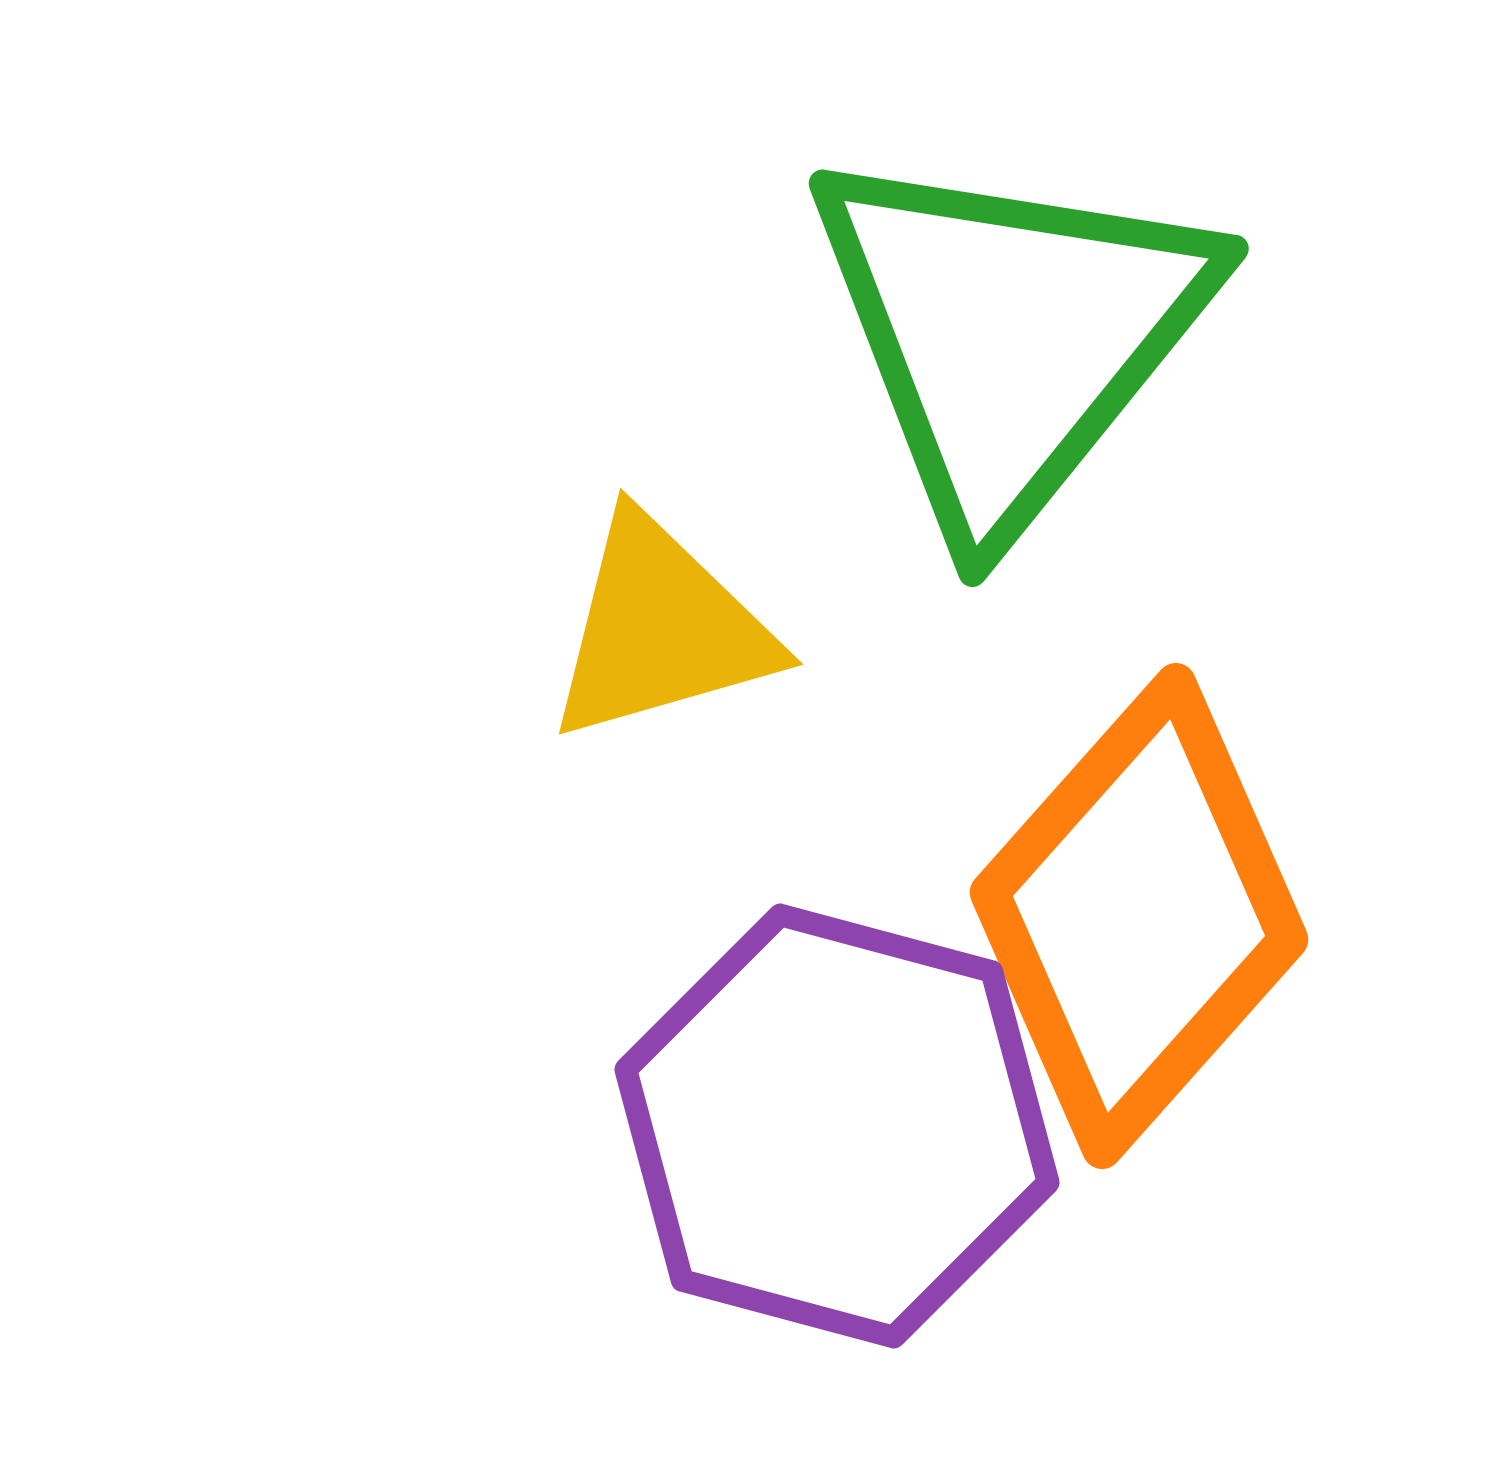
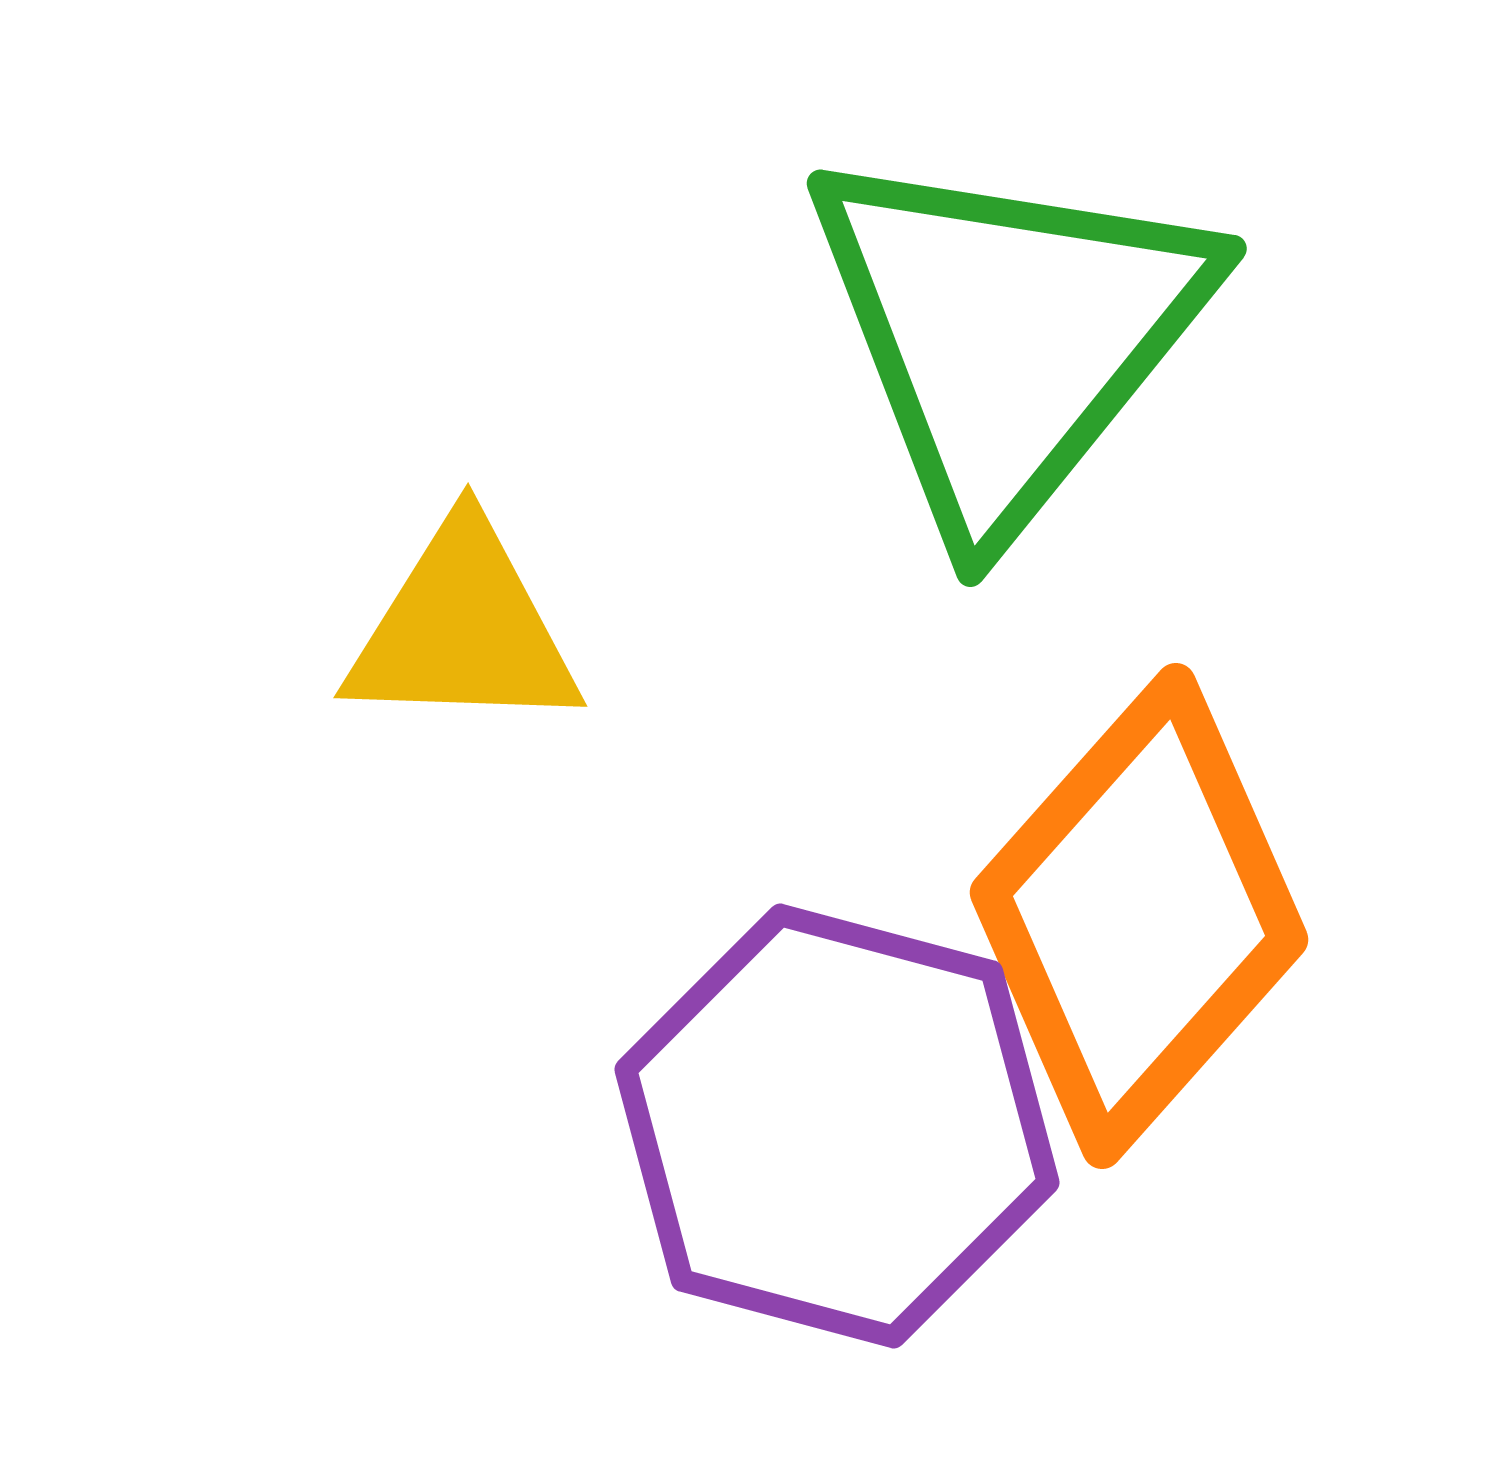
green triangle: moved 2 px left
yellow triangle: moved 198 px left; rotated 18 degrees clockwise
